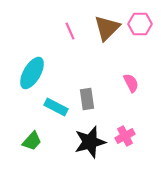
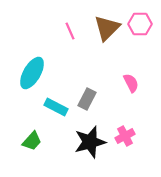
gray rectangle: rotated 35 degrees clockwise
